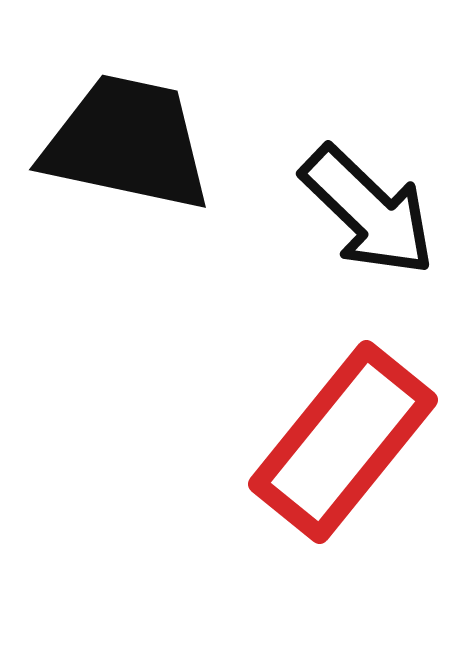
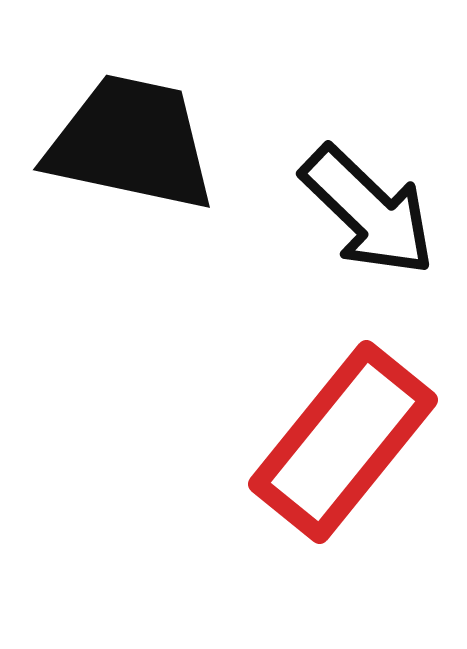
black trapezoid: moved 4 px right
